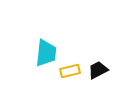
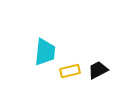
cyan trapezoid: moved 1 px left, 1 px up
